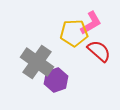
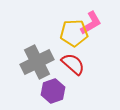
red semicircle: moved 26 px left, 13 px down
gray cross: rotated 28 degrees clockwise
purple hexagon: moved 3 px left, 11 px down
